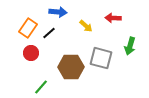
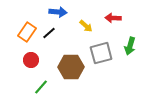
orange rectangle: moved 1 px left, 4 px down
red circle: moved 7 px down
gray square: moved 5 px up; rotated 30 degrees counterclockwise
